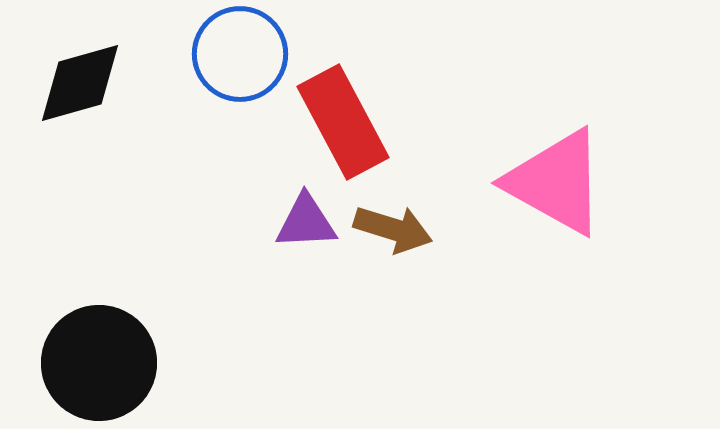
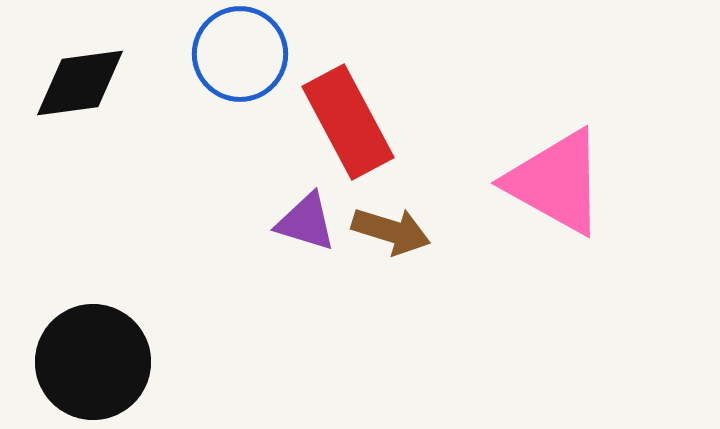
black diamond: rotated 8 degrees clockwise
red rectangle: moved 5 px right
purple triangle: rotated 20 degrees clockwise
brown arrow: moved 2 px left, 2 px down
black circle: moved 6 px left, 1 px up
